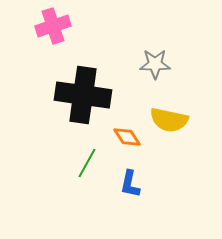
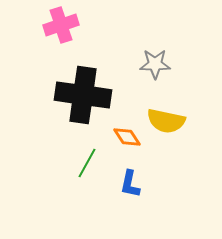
pink cross: moved 8 px right, 1 px up
yellow semicircle: moved 3 px left, 1 px down
